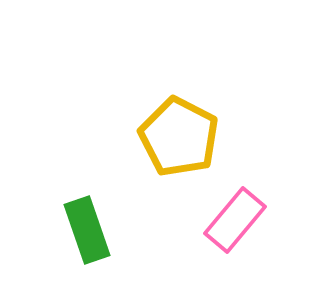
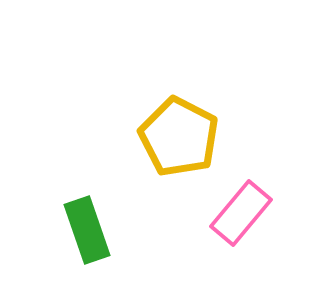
pink rectangle: moved 6 px right, 7 px up
